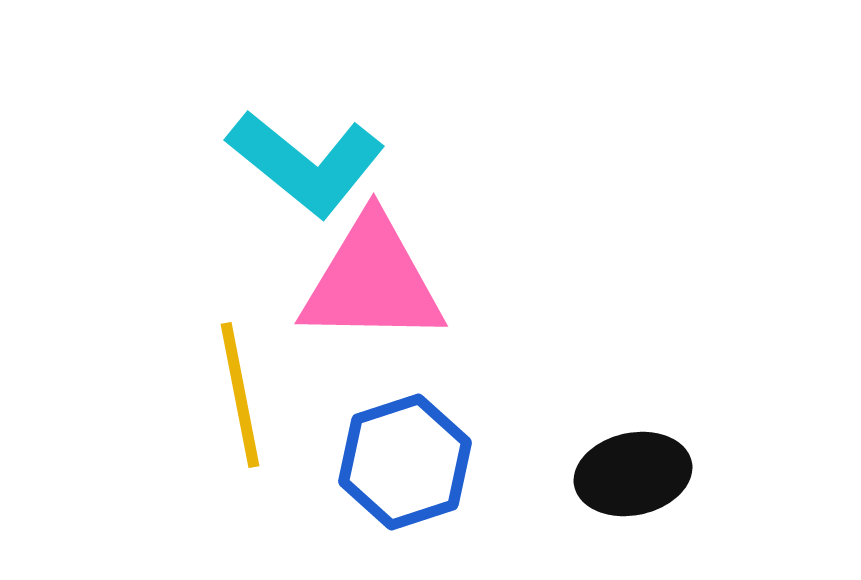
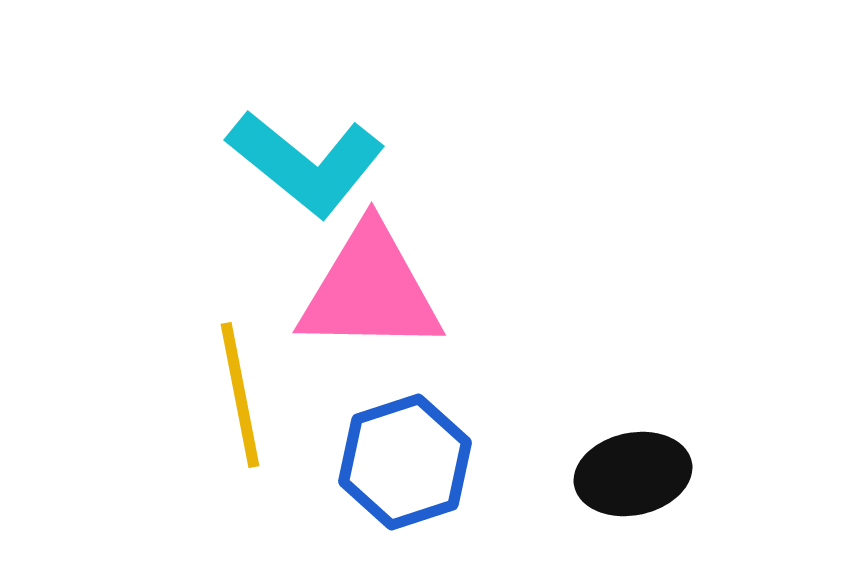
pink triangle: moved 2 px left, 9 px down
